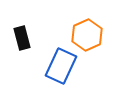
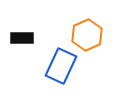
black rectangle: rotated 75 degrees counterclockwise
